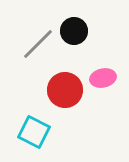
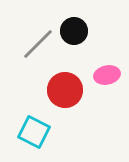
pink ellipse: moved 4 px right, 3 px up
